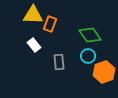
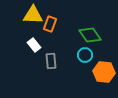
cyan circle: moved 3 px left, 1 px up
gray rectangle: moved 8 px left, 1 px up
orange hexagon: rotated 25 degrees clockwise
